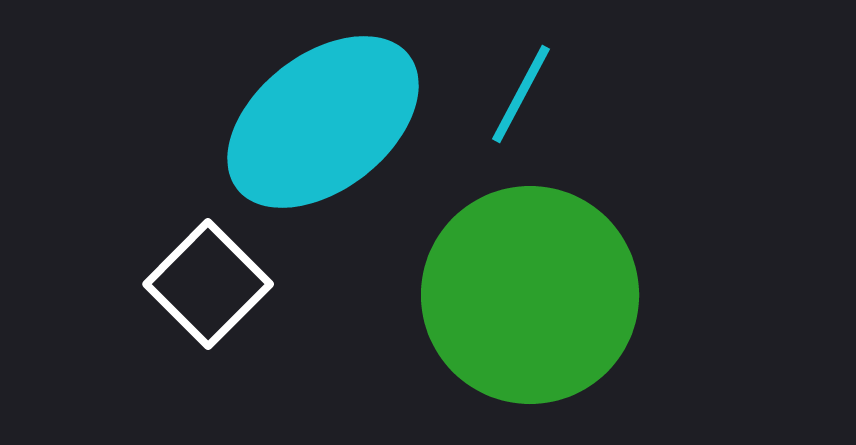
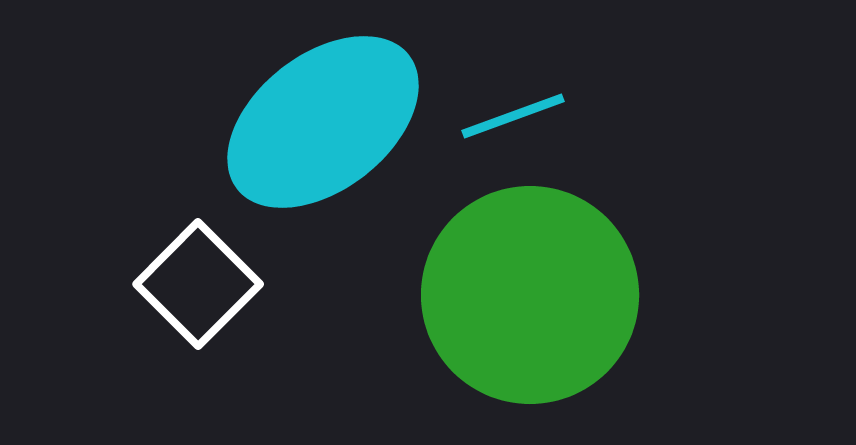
cyan line: moved 8 px left, 22 px down; rotated 42 degrees clockwise
white square: moved 10 px left
